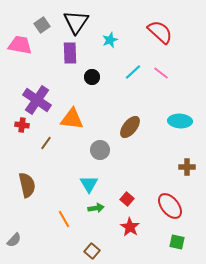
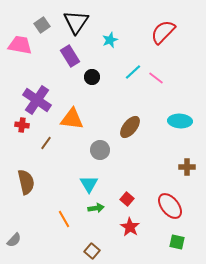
red semicircle: moved 3 px right; rotated 88 degrees counterclockwise
purple rectangle: moved 3 px down; rotated 30 degrees counterclockwise
pink line: moved 5 px left, 5 px down
brown semicircle: moved 1 px left, 3 px up
